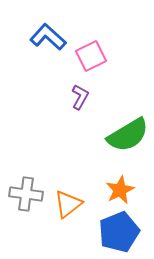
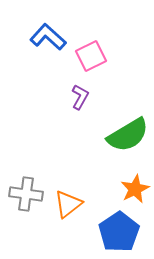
orange star: moved 15 px right, 1 px up
blue pentagon: rotated 12 degrees counterclockwise
